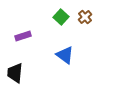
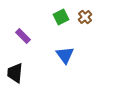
green square: rotated 21 degrees clockwise
purple rectangle: rotated 63 degrees clockwise
blue triangle: rotated 18 degrees clockwise
